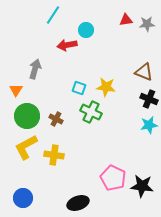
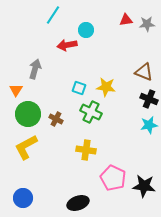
green circle: moved 1 px right, 2 px up
yellow cross: moved 32 px right, 5 px up
black star: moved 2 px right
